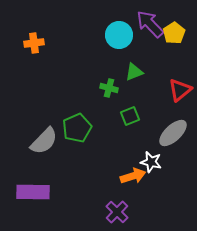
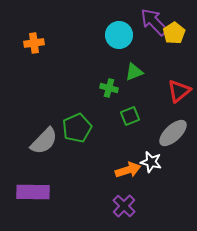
purple arrow: moved 4 px right, 2 px up
red triangle: moved 1 px left, 1 px down
orange arrow: moved 5 px left, 6 px up
purple cross: moved 7 px right, 6 px up
